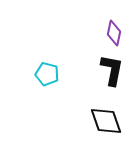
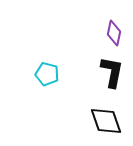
black L-shape: moved 2 px down
